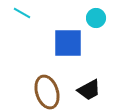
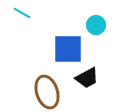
cyan circle: moved 7 px down
blue square: moved 6 px down
black trapezoid: moved 2 px left, 12 px up
